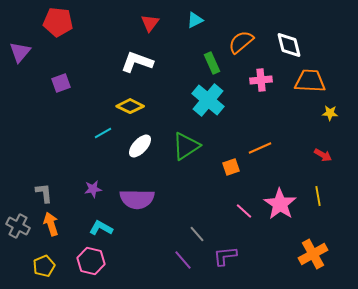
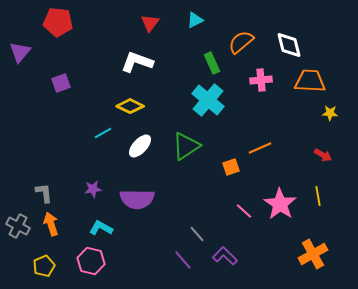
purple L-shape: rotated 50 degrees clockwise
